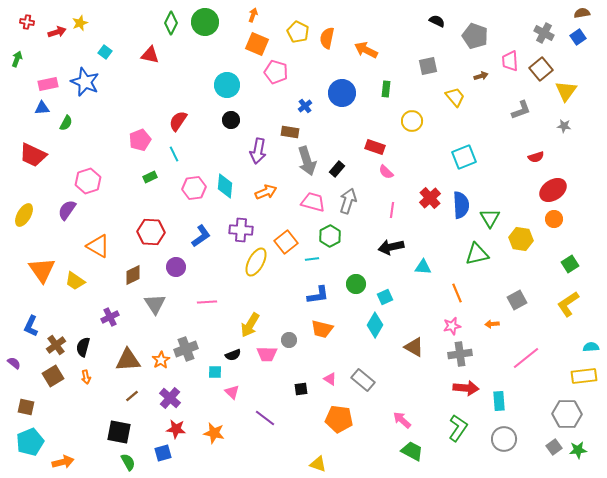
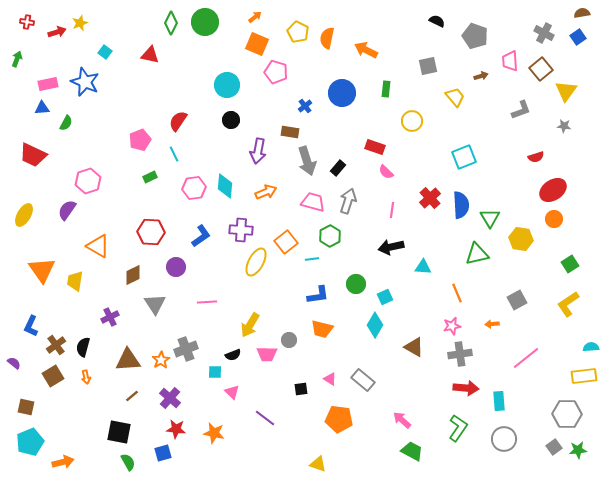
orange arrow at (253, 15): moved 2 px right, 2 px down; rotated 32 degrees clockwise
black rectangle at (337, 169): moved 1 px right, 1 px up
yellow trapezoid at (75, 281): rotated 65 degrees clockwise
